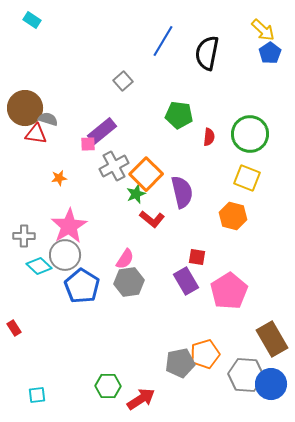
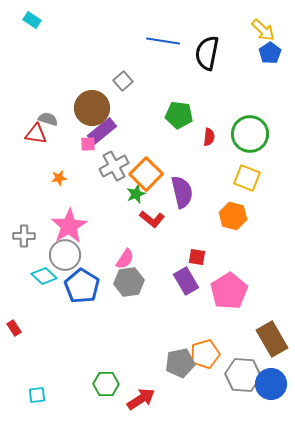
blue line at (163, 41): rotated 68 degrees clockwise
brown circle at (25, 108): moved 67 px right
cyan diamond at (39, 266): moved 5 px right, 10 px down
gray hexagon at (246, 375): moved 3 px left
green hexagon at (108, 386): moved 2 px left, 2 px up
